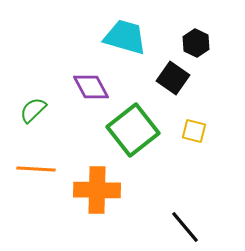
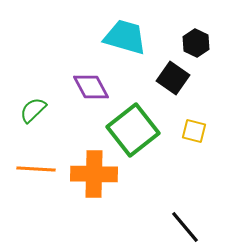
orange cross: moved 3 px left, 16 px up
